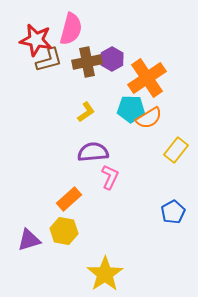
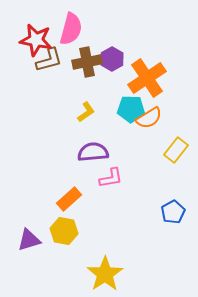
pink L-shape: moved 1 px right, 1 px down; rotated 55 degrees clockwise
